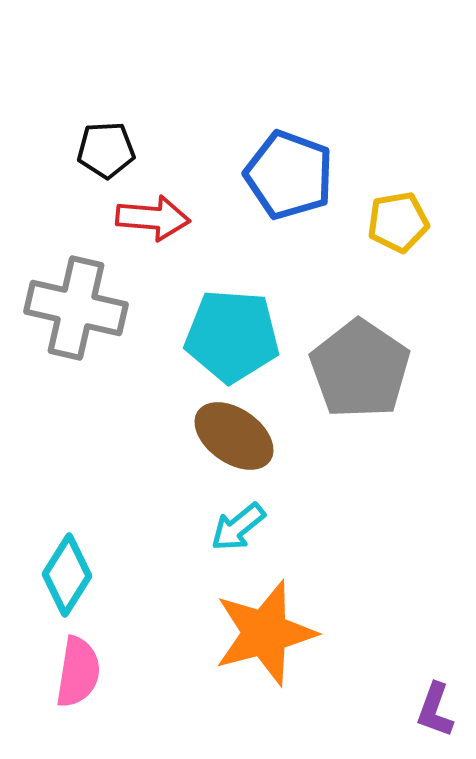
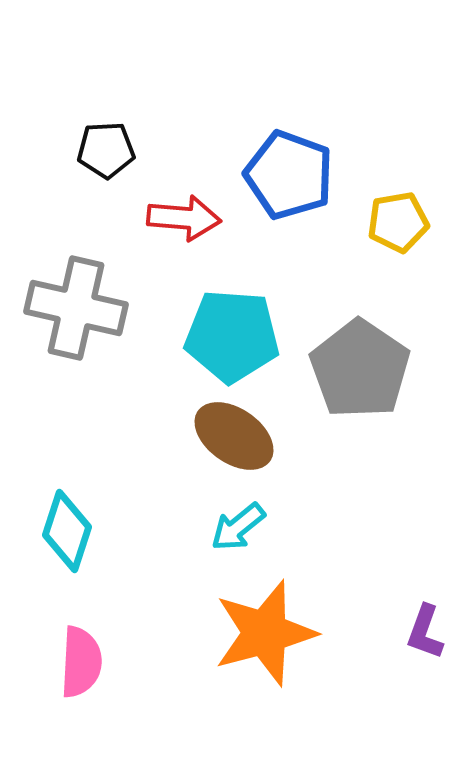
red arrow: moved 31 px right
cyan diamond: moved 44 px up; rotated 14 degrees counterclockwise
pink semicircle: moved 3 px right, 10 px up; rotated 6 degrees counterclockwise
purple L-shape: moved 10 px left, 78 px up
